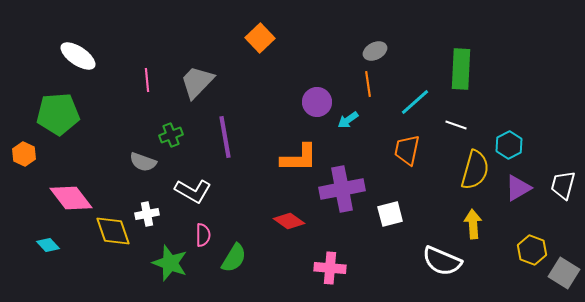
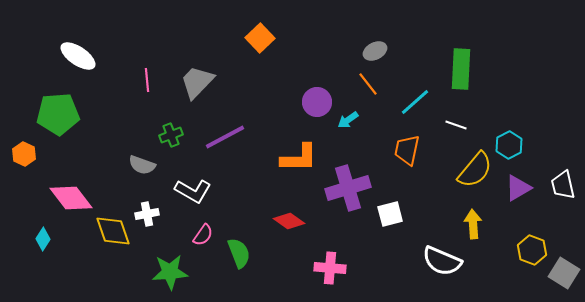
orange line: rotated 30 degrees counterclockwise
purple line: rotated 72 degrees clockwise
gray semicircle: moved 1 px left, 3 px down
yellow semicircle: rotated 24 degrees clockwise
white trapezoid: rotated 28 degrees counterclockwise
purple cross: moved 6 px right, 1 px up; rotated 6 degrees counterclockwise
pink semicircle: rotated 35 degrees clockwise
cyan diamond: moved 5 px left, 6 px up; rotated 75 degrees clockwise
green semicircle: moved 5 px right, 5 px up; rotated 52 degrees counterclockwise
green star: moved 9 px down; rotated 24 degrees counterclockwise
